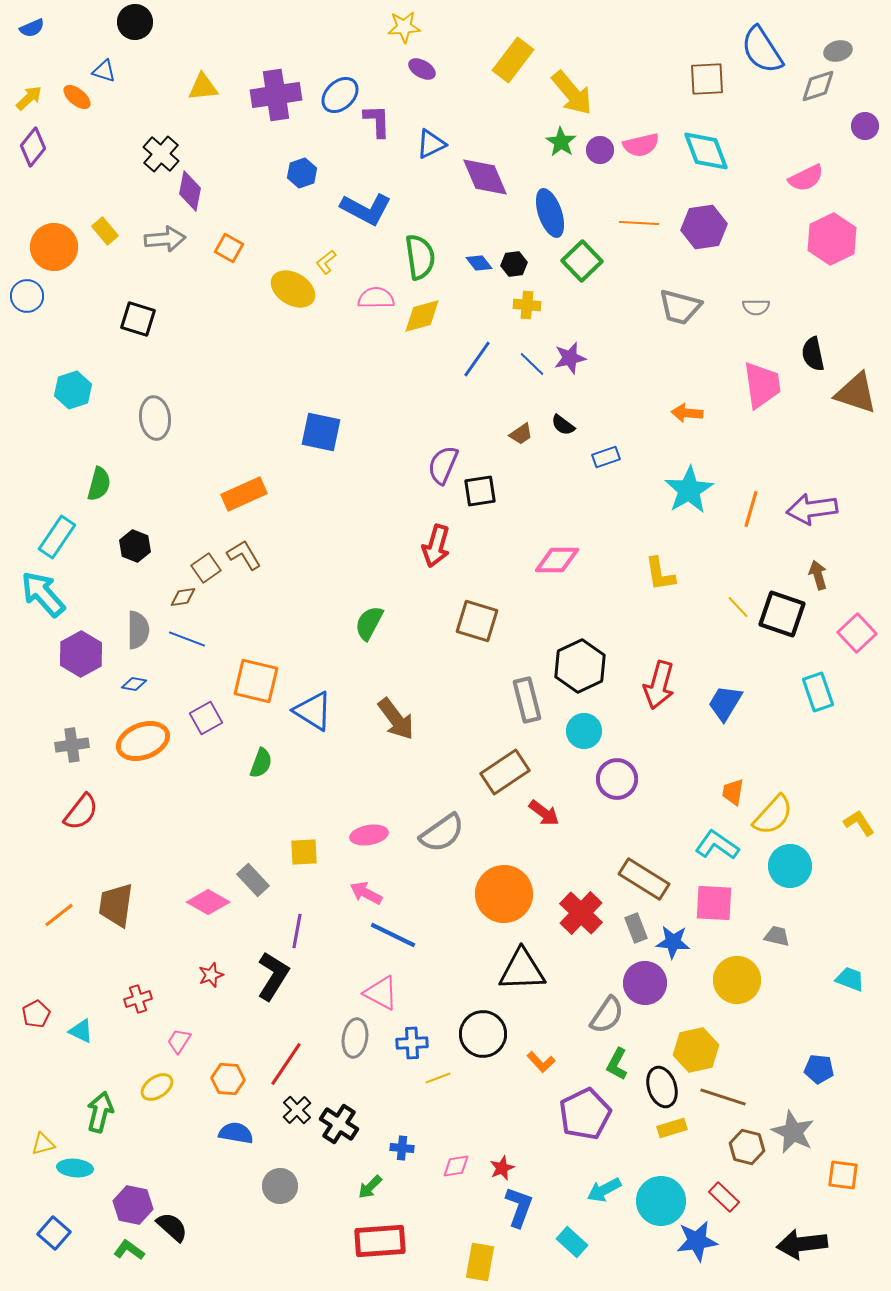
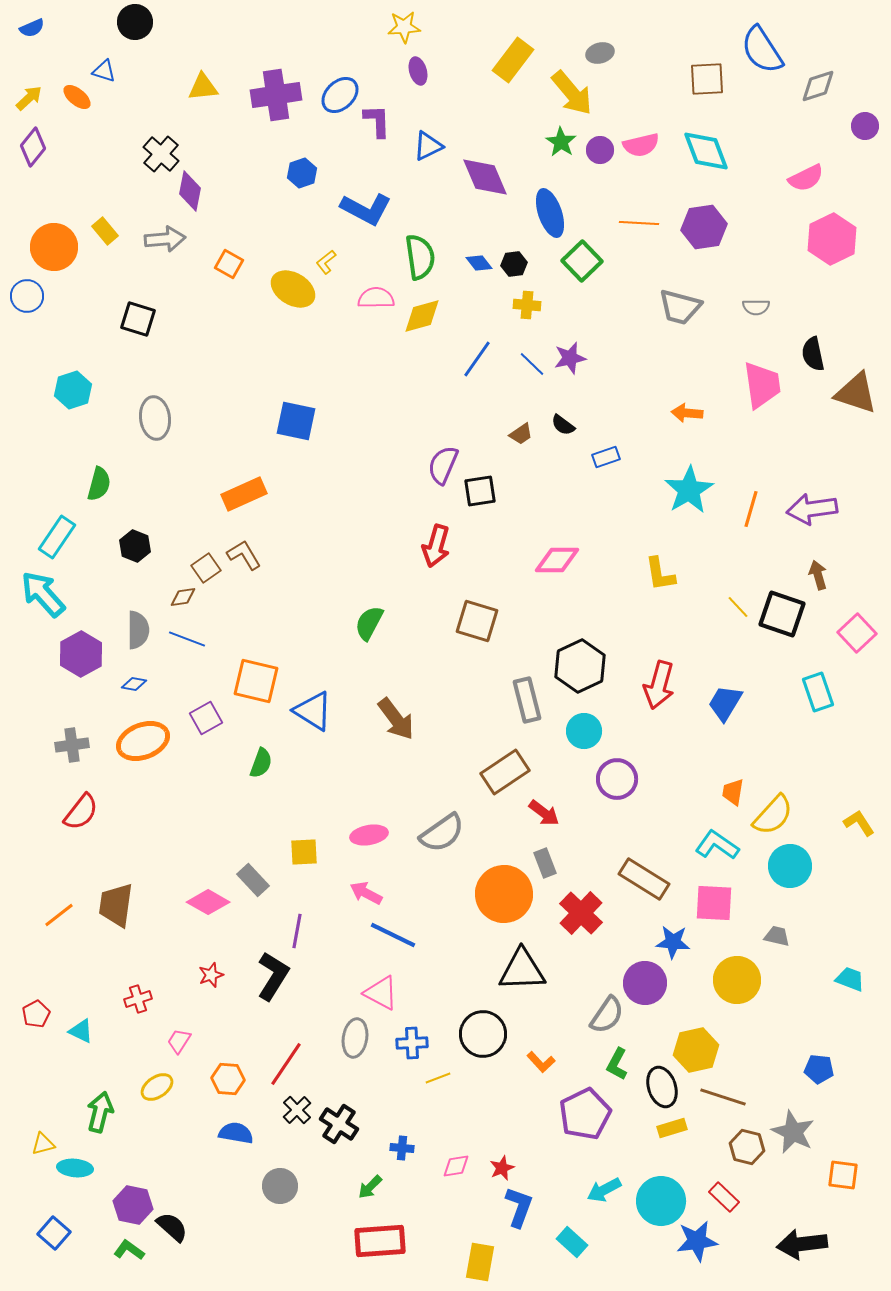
gray ellipse at (838, 51): moved 238 px left, 2 px down
purple ellipse at (422, 69): moved 4 px left, 2 px down; rotated 44 degrees clockwise
blue triangle at (431, 144): moved 3 px left, 2 px down
orange square at (229, 248): moved 16 px down
blue square at (321, 432): moved 25 px left, 11 px up
gray rectangle at (636, 928): moved 91 px left, 65 px up
